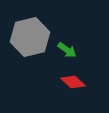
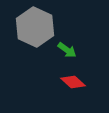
gray hexagon: moved 5 px right, 10 px up; rotated 21 degrees counterclockwise
